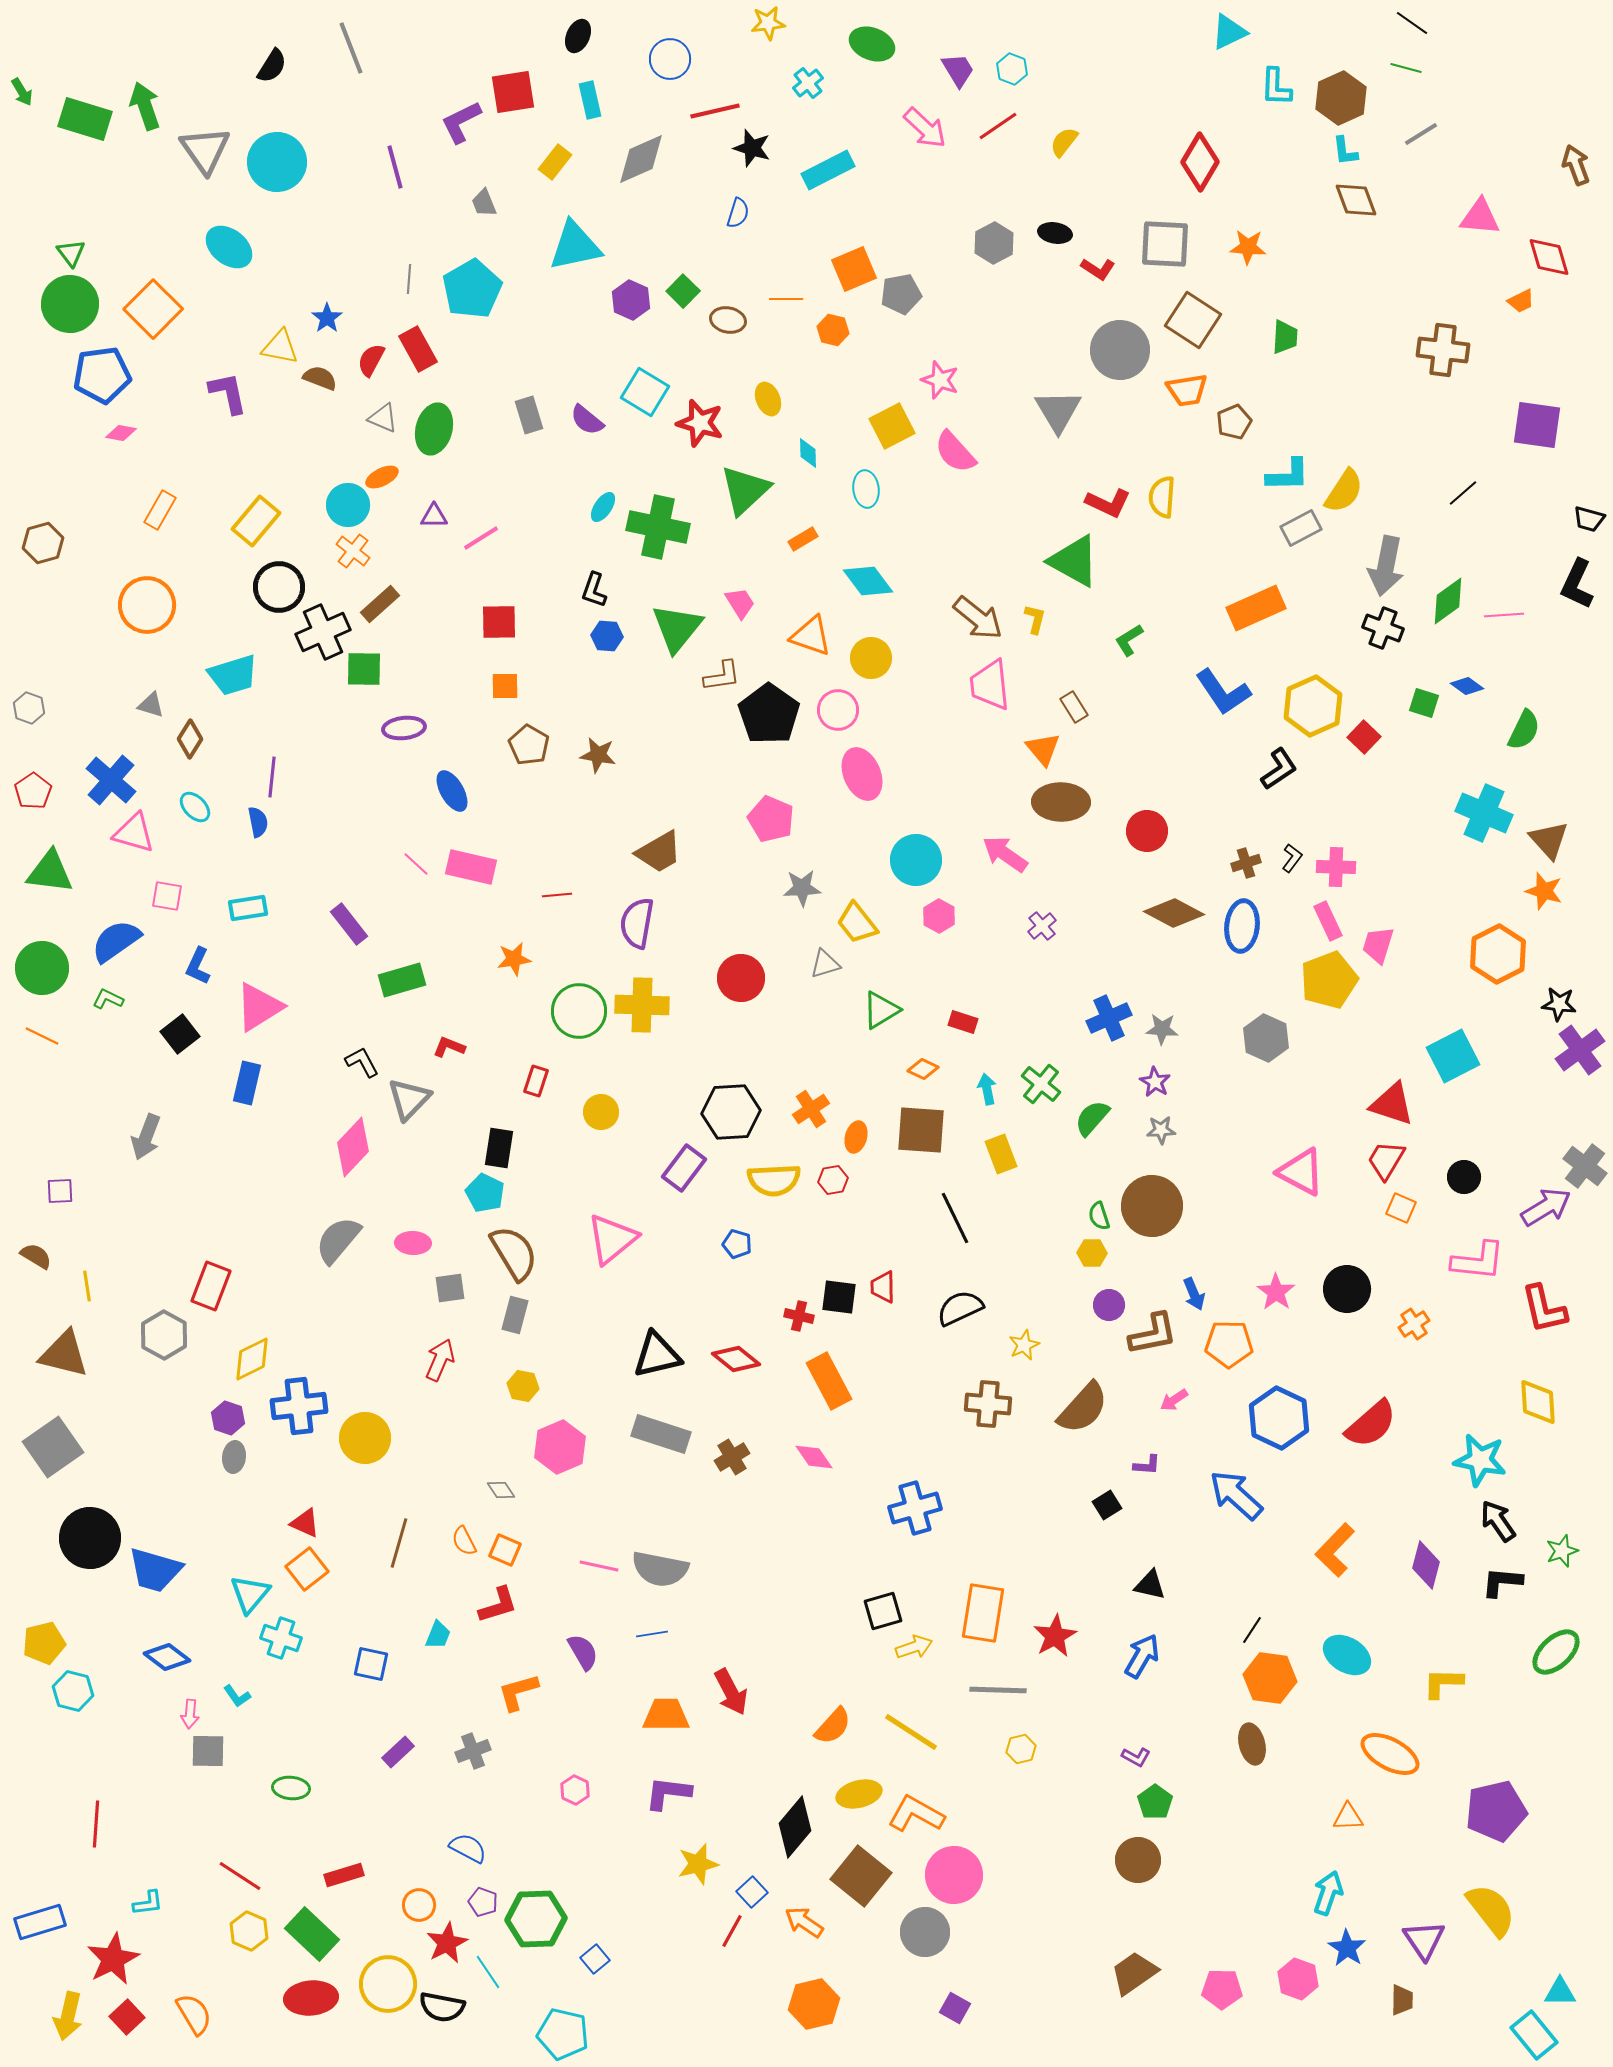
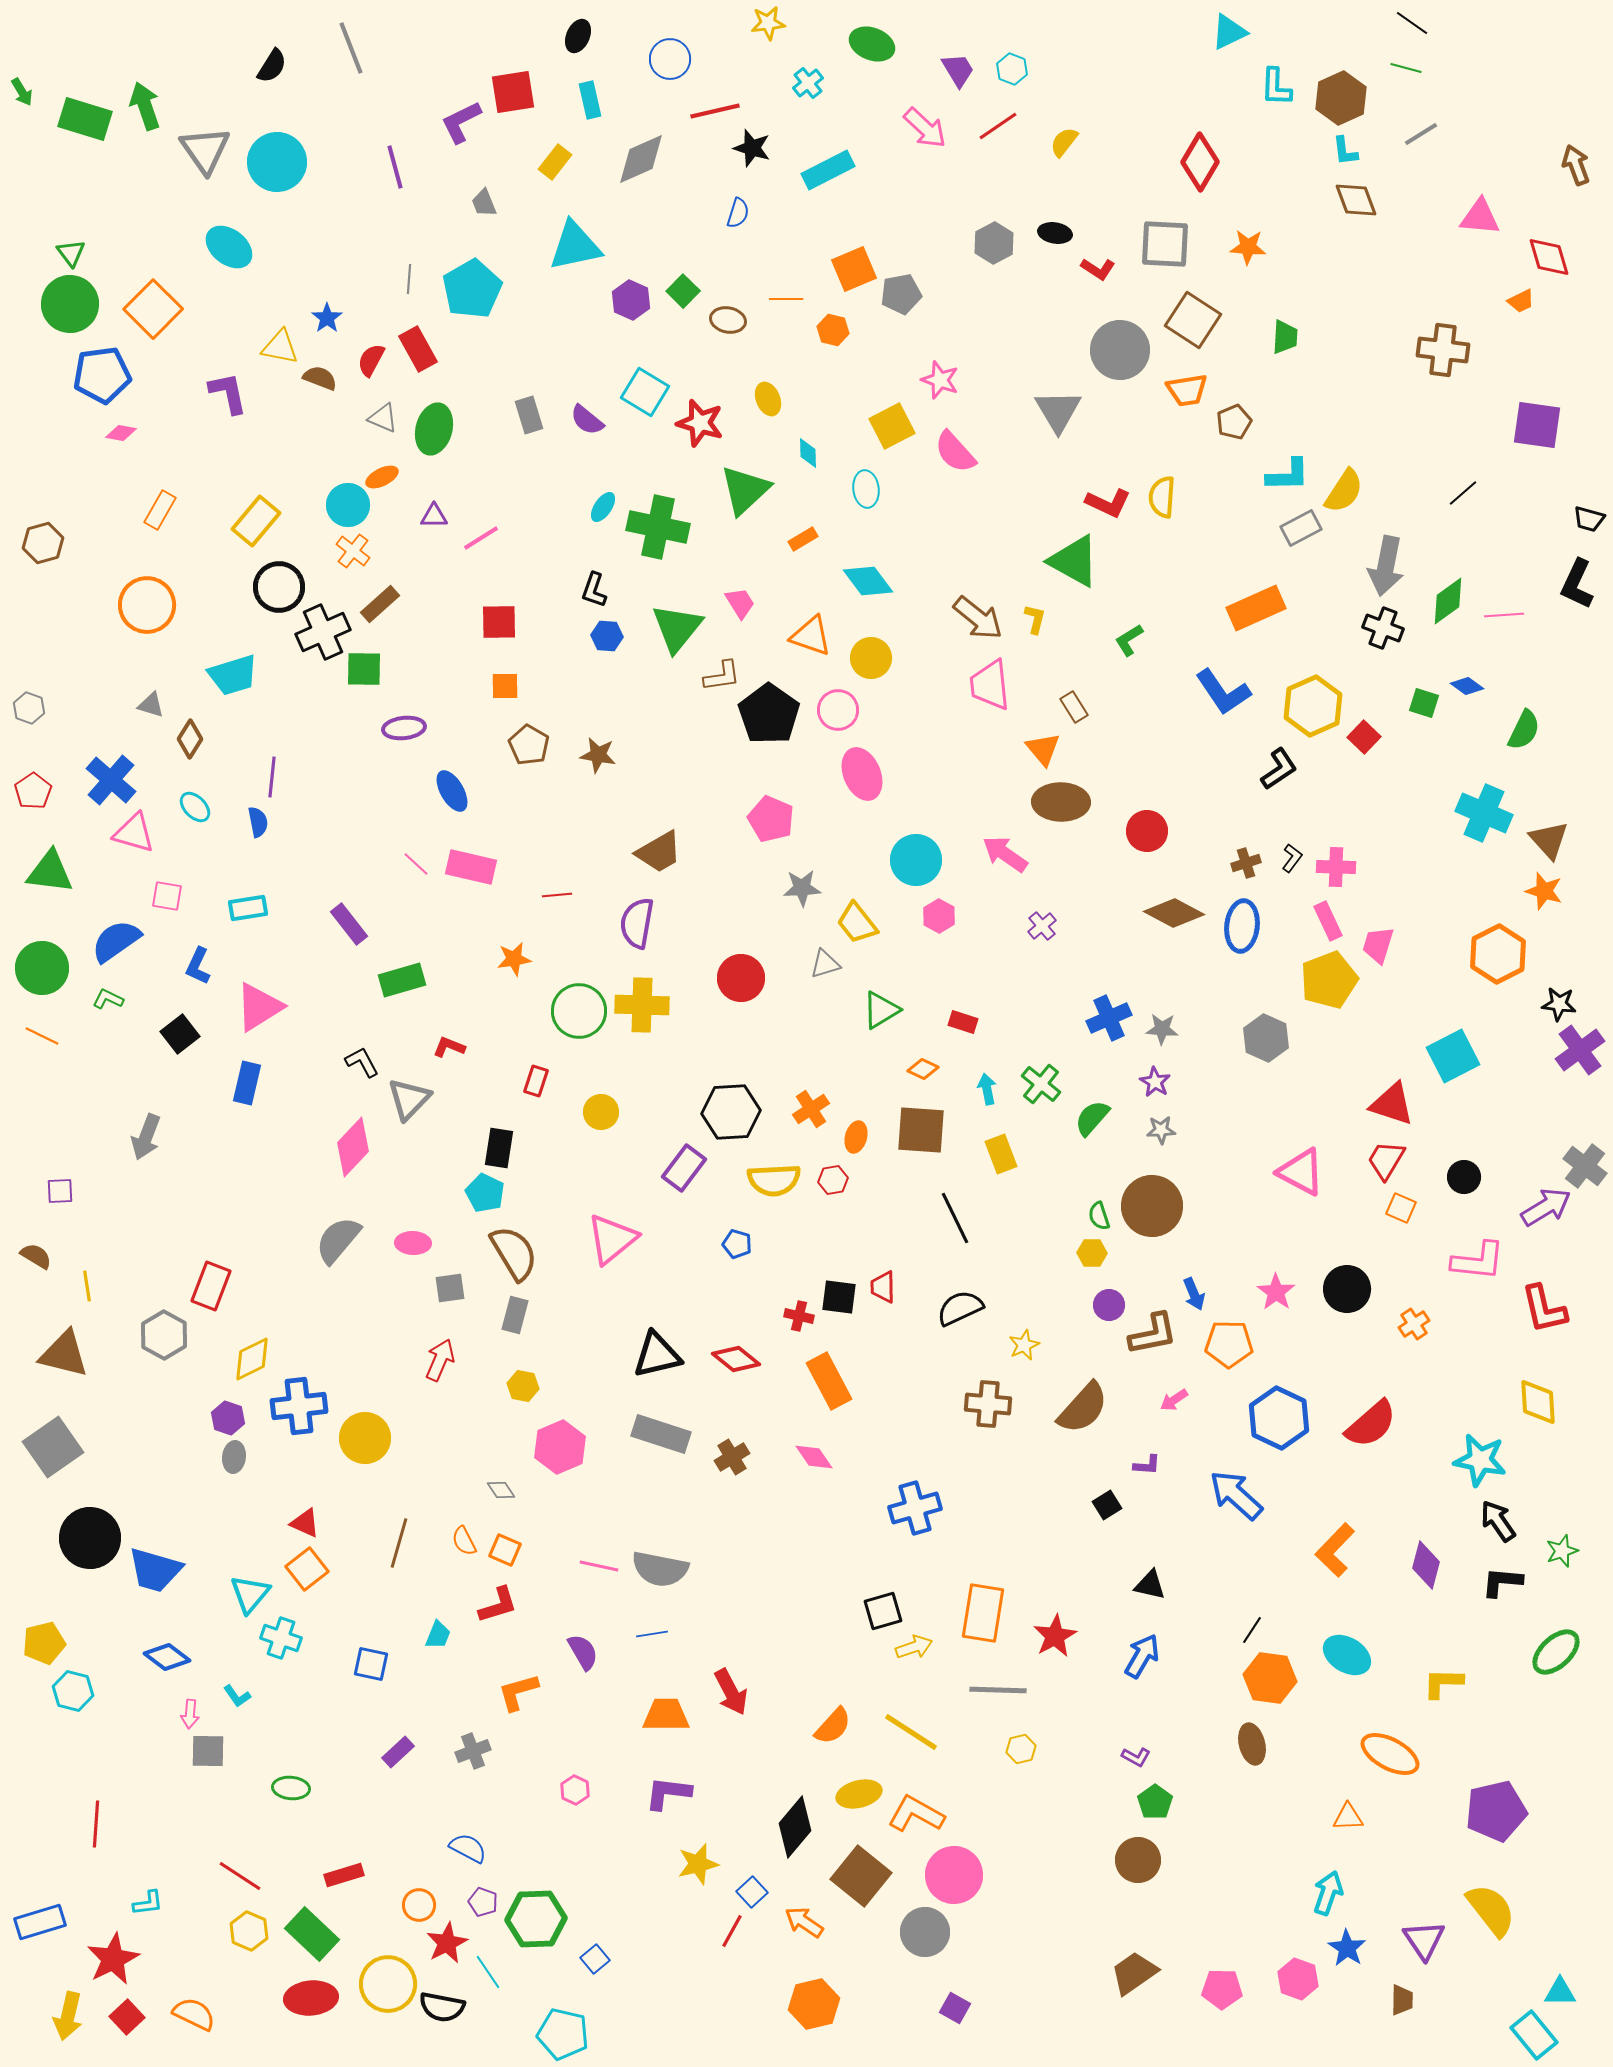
orange semicircle at (194, 2014): rotated 33 degrees counterclockwise
